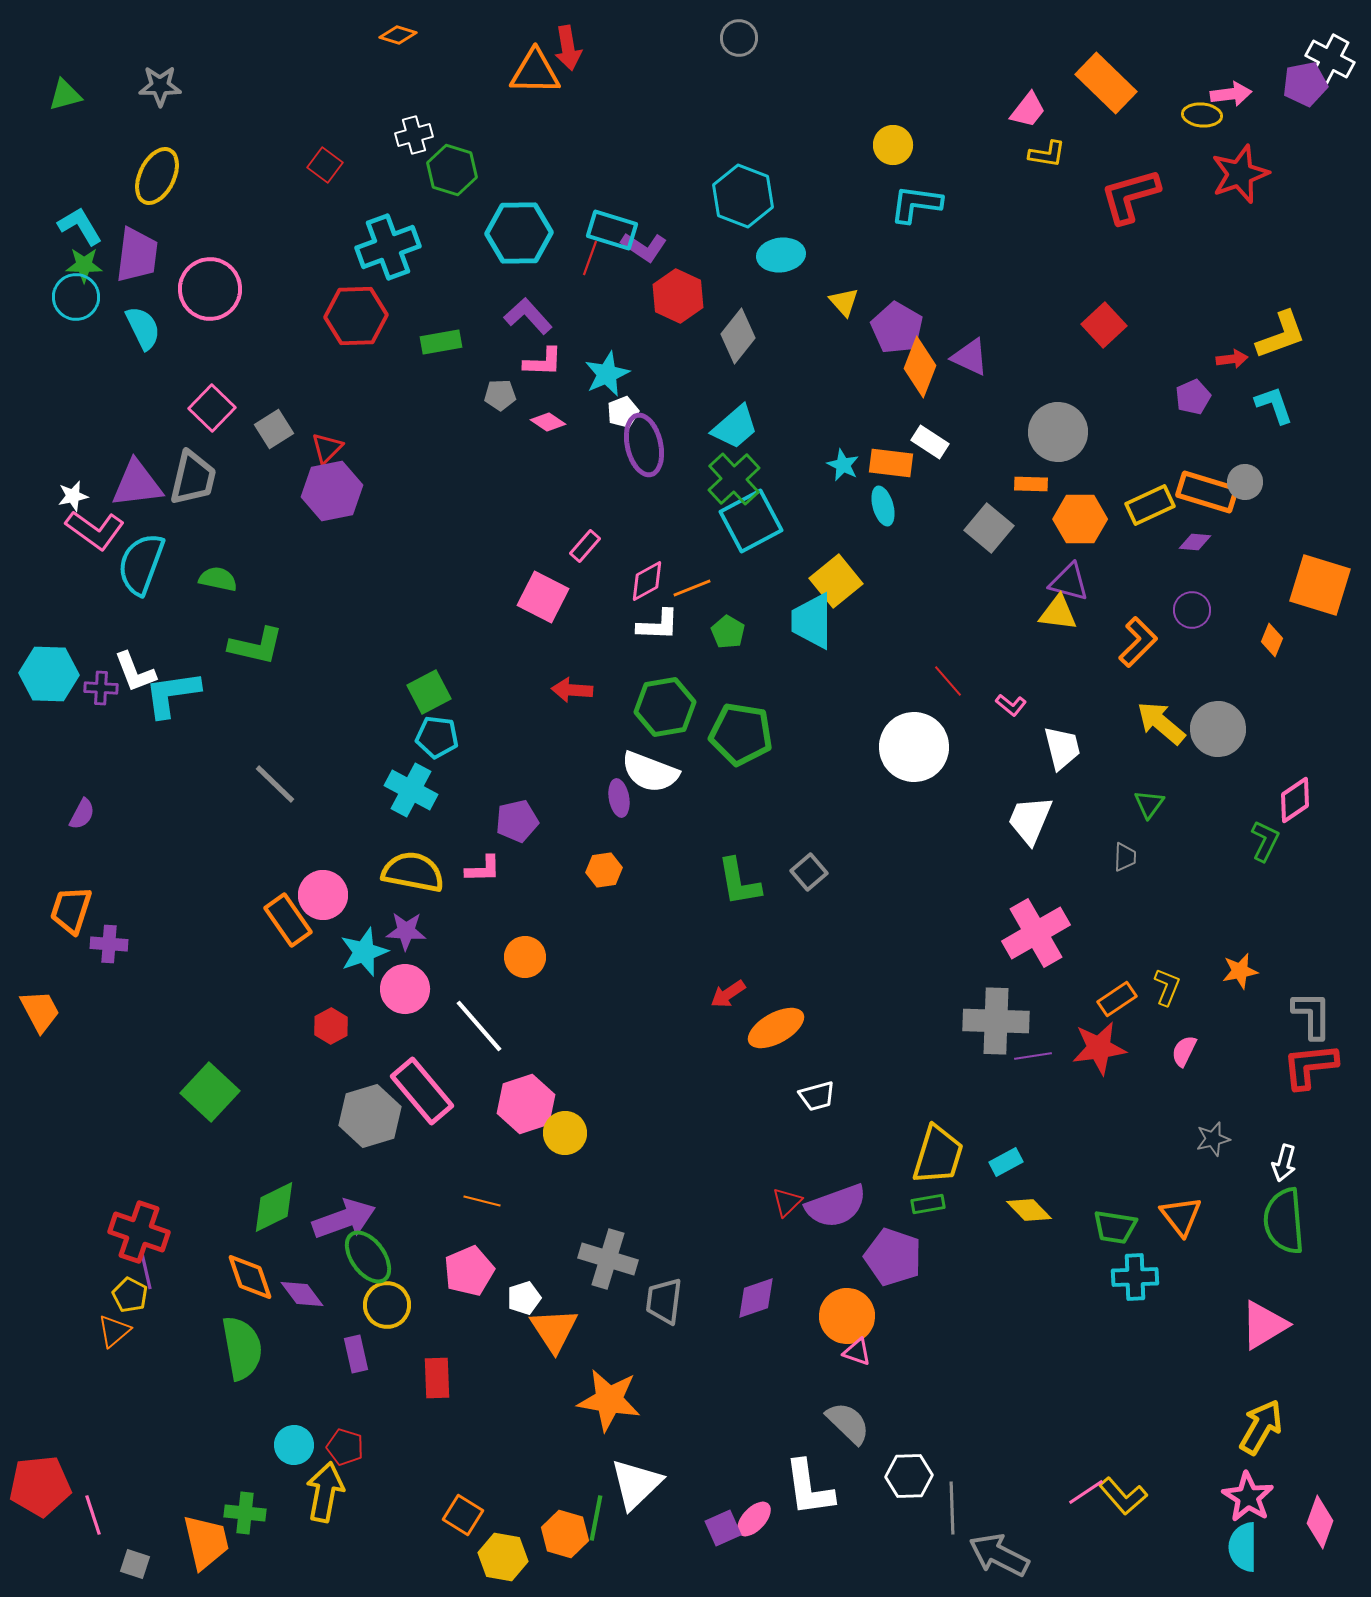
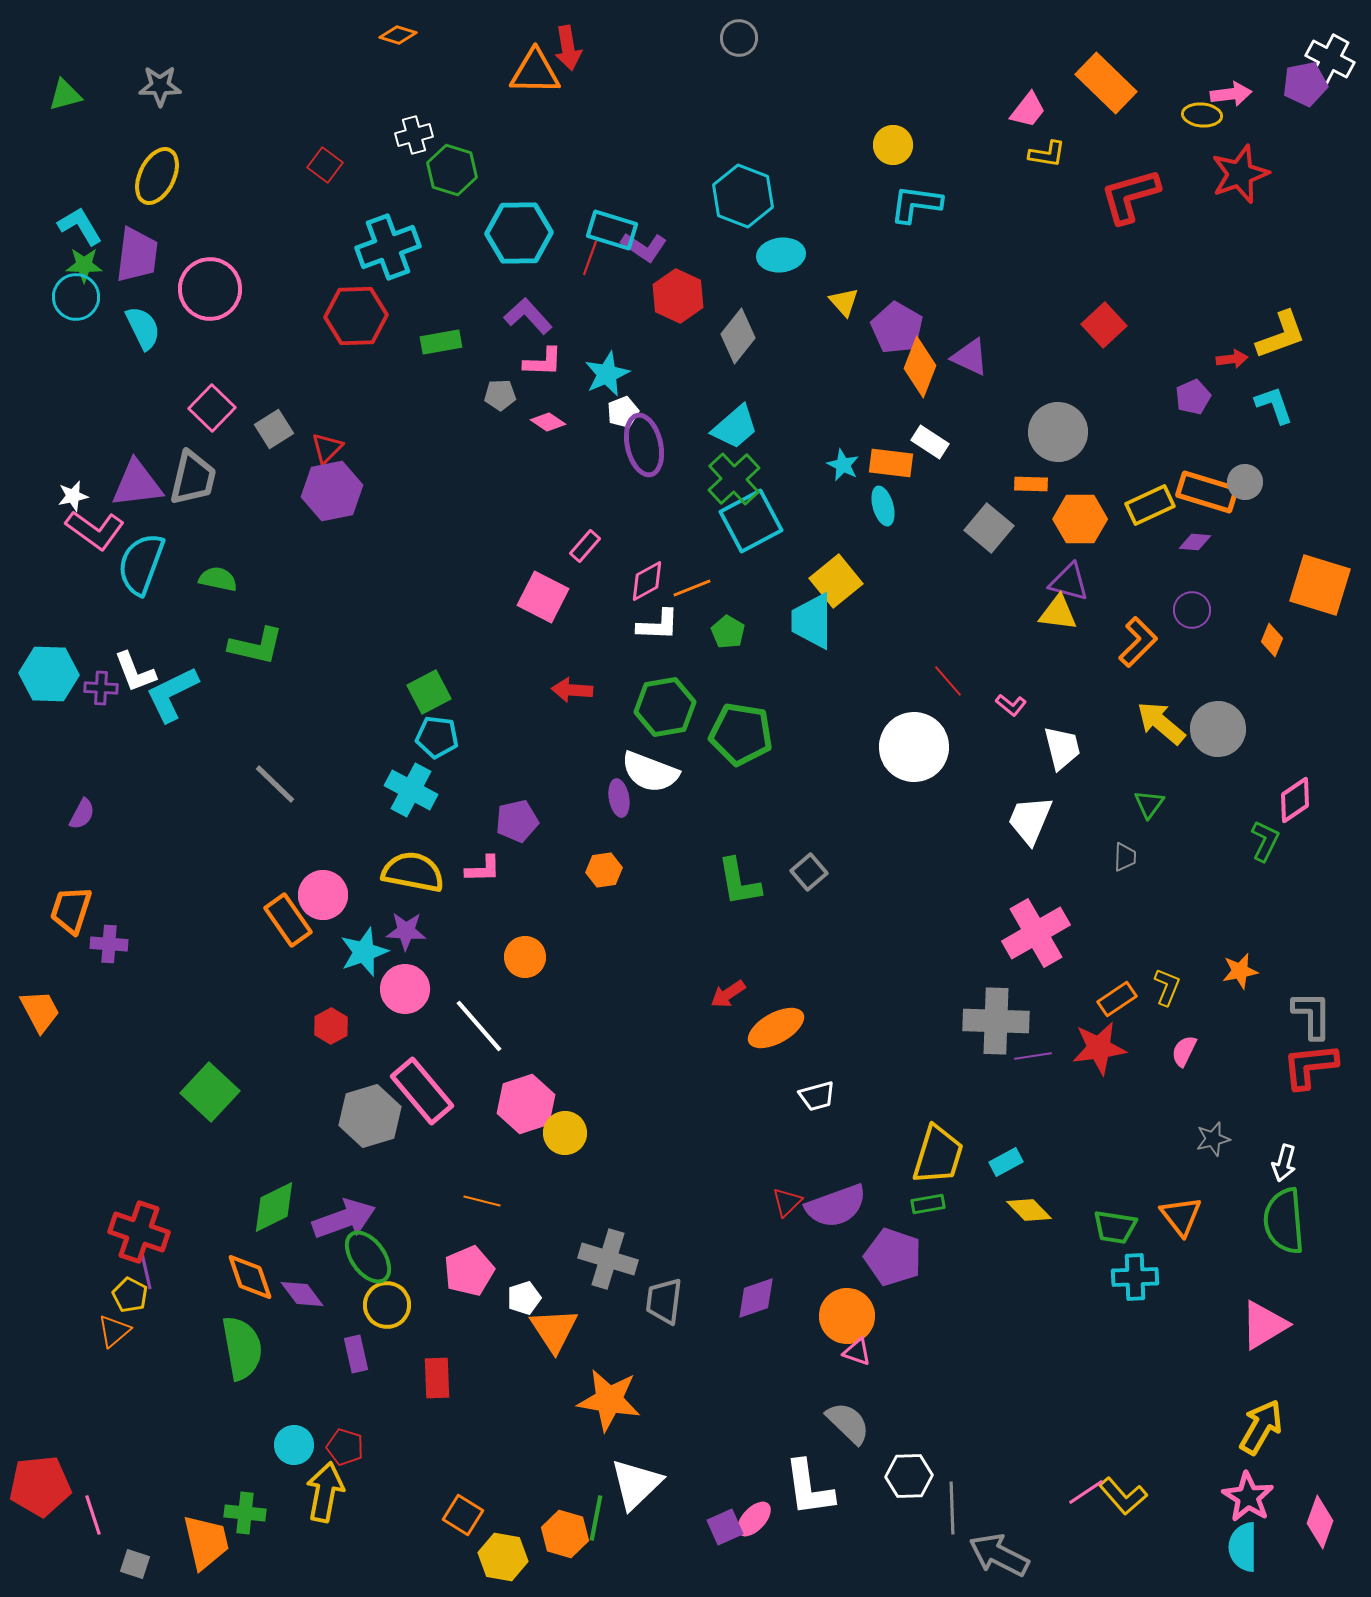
cyan L-shape at (172, 694): rotated 18 degrees counterclockwise
purple square at (723, 1528): moved 2 px right, 1 px up
